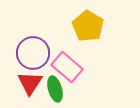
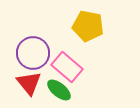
yellow pentagon: rotated 20 degrees counterclockwise
red triangle: moved 1 px left; rotated 12 degrees counterclockwise
green ellipse: moved 4 px right, 1 px down; rotated 35 degrees counterclockwise
